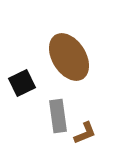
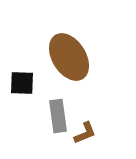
black square: rotated 28 degrees clockwise
